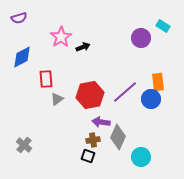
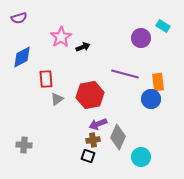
purple line: moved 18 px up; rotated 56 degrees clockwise
purple arrow: moved 3 px left, 2 px down; rotated 30 degrees counterclockwise
gray cross: rotated 35 degrees counterclockwise
